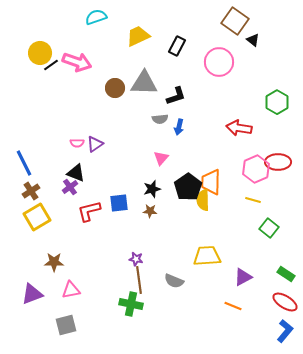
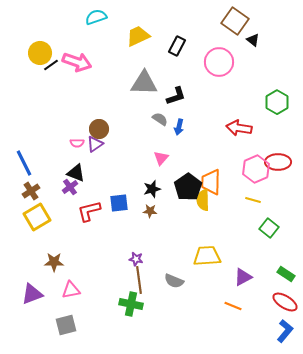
brown circle at (115, 88): moved 16 px left, 41 px down
gray semicircle at (160, 119): rotated 140 degrees counterclockwise
